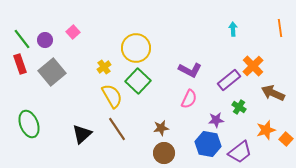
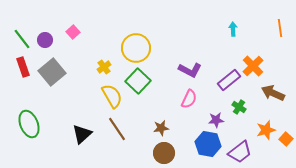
red rectangle: moved 3 px right, 3 px down
